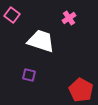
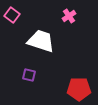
pink cross: moved 2 px up
red pentagon: moved 2 px left, 1 px up; rotated 30 degrees counterclockwise
